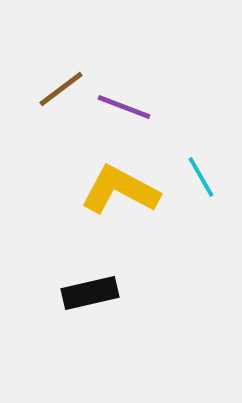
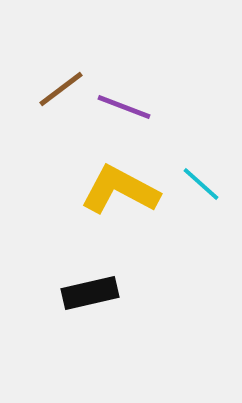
cyan line: moved 7 px down; rotated 18 degrees counterclockwise
